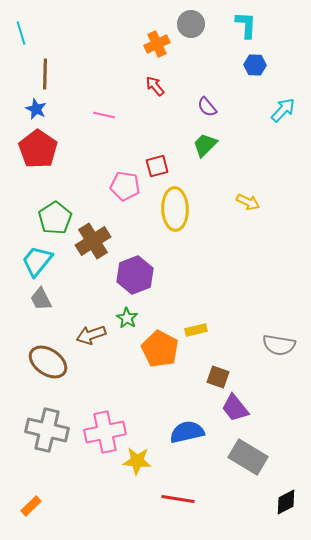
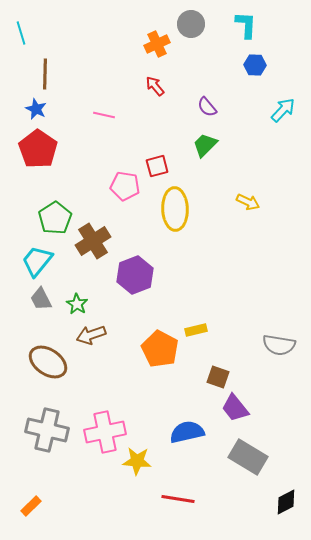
green star: moved 50 px left, 14 px up
